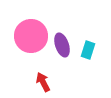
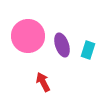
pink circle: moved 3 px left
